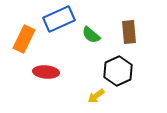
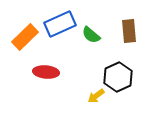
blue rectangle: moved 1 px right, 5 px down
brown rectangle: moved 1 px up
orange rectangle: moved 1 px right, 2 px up; rotated 20 degrees clockwise
black hexagon: moved 6 px down
